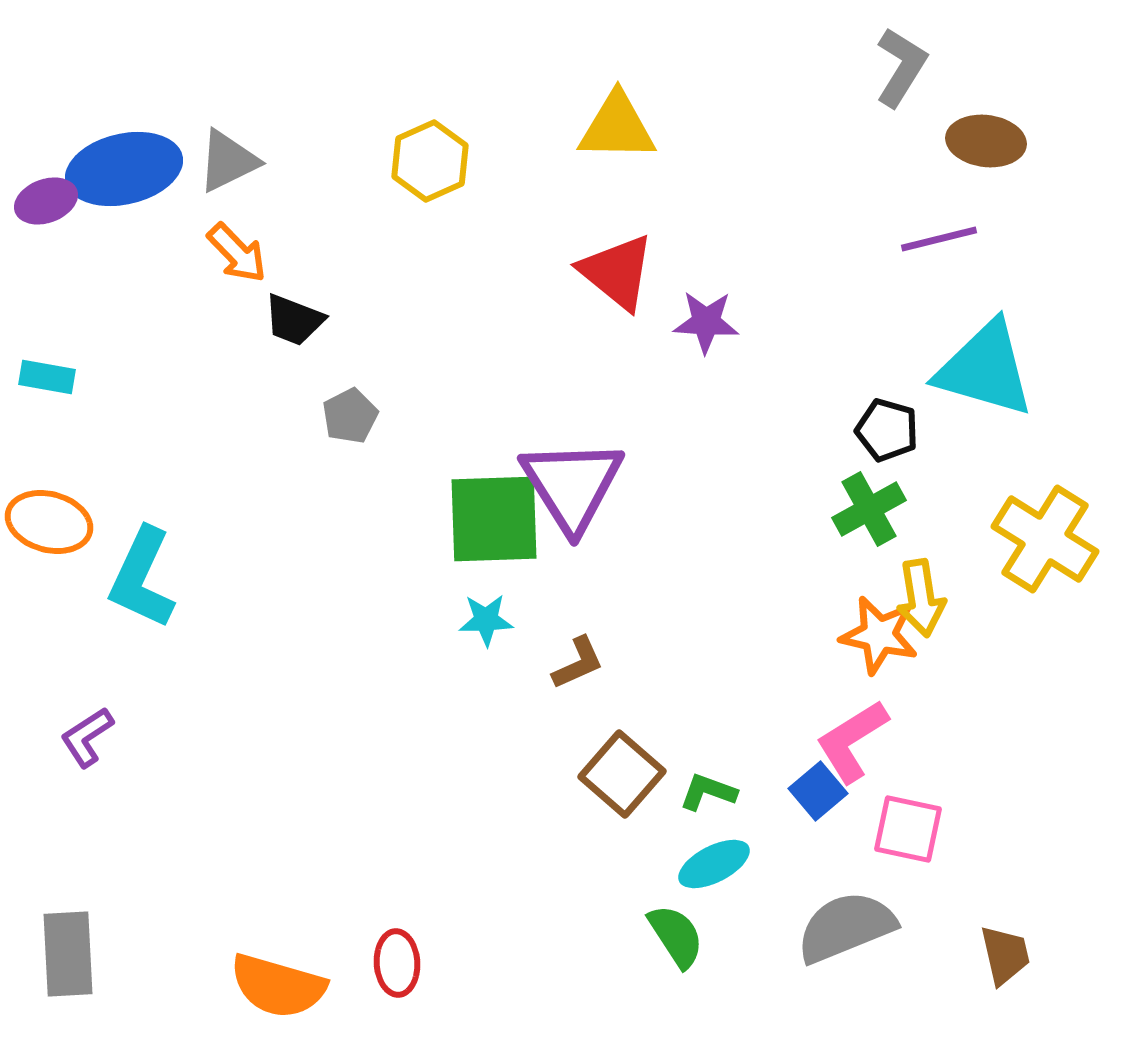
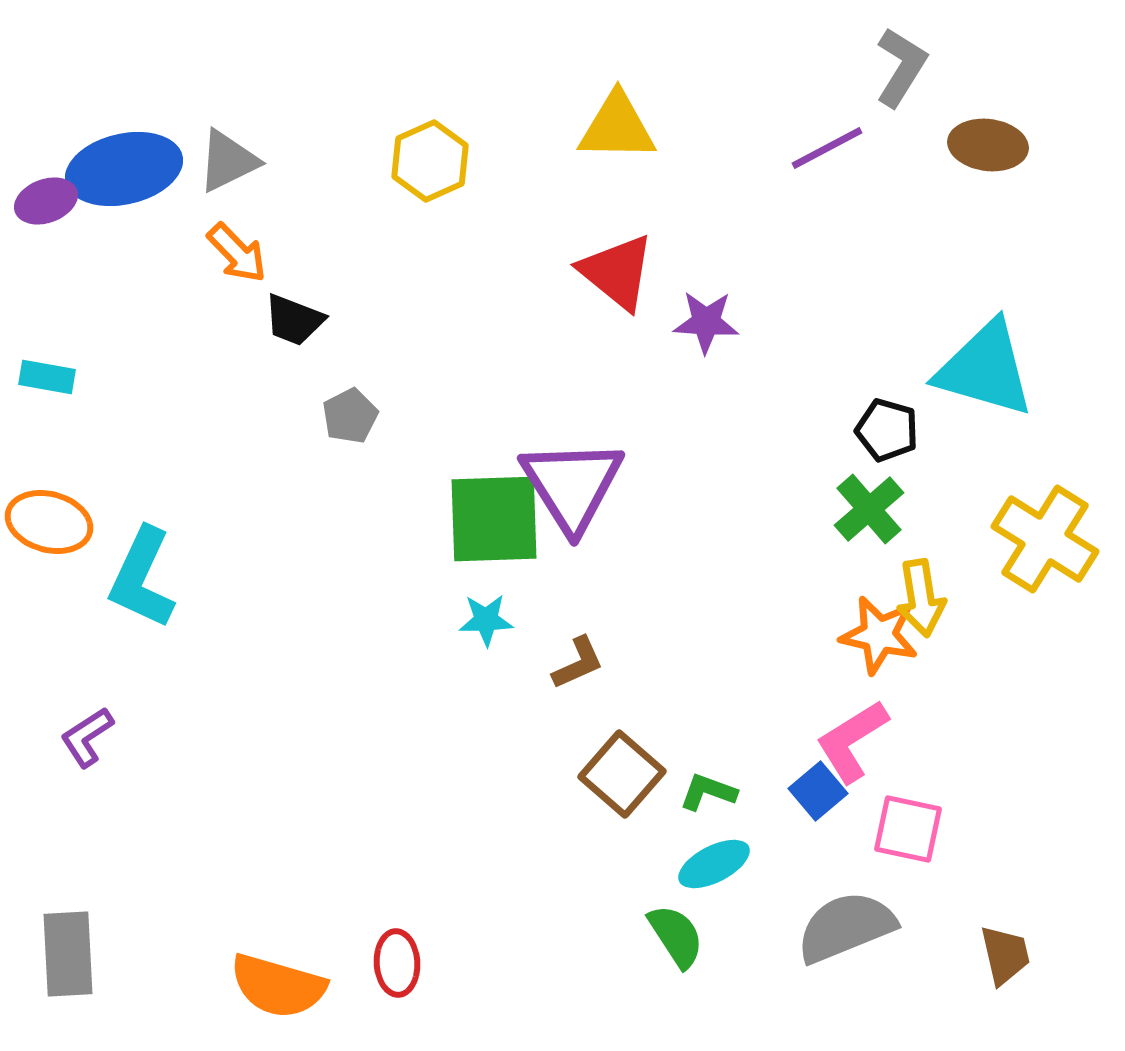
brown ellipse: moved 2 px right, 4 px down
purple line: moved 112 px left, 91 px up; rotated 14 degrees counterclockwise
green cross: rotated 12 degrees counterclockwise
